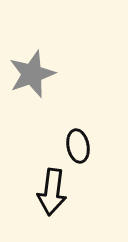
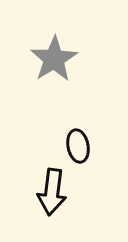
gray star: moved 22 px right, 15 px up; rotated 12 degrees counterclockwise
